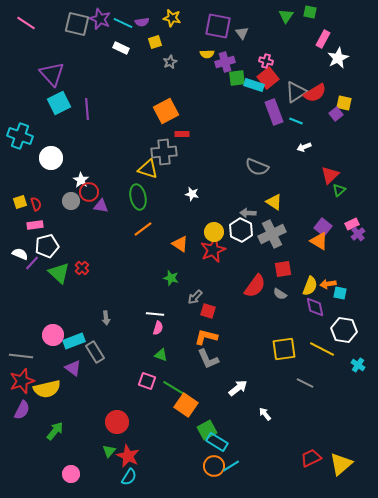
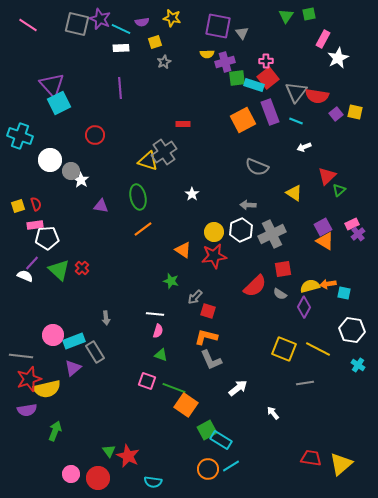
green square at (310, 12): moved 1 px left, 2 px down; rotated 24 degrees counterclockwise
pink line at (26, 23): moved 2 px right, 2 px down
cyan line at (123, 23): moved 2 px left, 6 px down
white rectangle at (121, 48): rotated 28 degrees counterclockwise
pink cross at (266, 61): rotated 16 degrees counterclockwise
gray star at (170, 62): moved 6 px left
purple triangle at (52, 74): moved 11 px down
gray triangle at (296, 92): rotated 20 degrees counterclockwise
red semicircle at (315, 93): moved 2 px right, 3 px down; rotated 40 degrees clockwise
yellow square at (344, 103): moved 11 px right, 9 px down
purple line at (87, 109): moved 33 px right, 21 px up
orange square at (166, 111): moved 77 px right, 9 px down
purple rectangle at (274, 112): moved 4 px left
red rectangle at (182, 134): moved 1 px right, 10 px up
gray cross at (164, 152): rotated 30 degrees counterclockwise
white circle at (51, 158): moved 1 px left, 2 px down
yellow triangle at (148, 169): moved 8 px up
red triangle at (330, 175): moved 3 px left, 1 px down
red circle at (89, 192): moved 6 px right, 57 px up
white star at (192, 194): rotated 24 degrees clockwise
gray circle at (71, 201): moved 30 px up
yellow square at (20, 202): moved 2 px left, 4 px down
yellow triangle at (274, 202): moved 20 px right, 9 px up
gray arrow at (248, 213): moved 8 px up
purple square at (323, 227): rotated 24 degrees clockwise
white hexagon at (241, 230): rotated 10 degrees clockwise
orange triangle at (319, 241): moved 6 px right
orange triangle at (180, 244): moved 3 px right, 6 px down
white pentagon at (47, 246): moved 8 px up; rotated 10 degrees clockwise
red star at (213, 250): moved 1 px right, 6 px down; rotated 15 degrees clockwise
white semicircle at (20, 254): moved 5 px right, 22 px down
green triangle at (59, 273): moved 3 px up
green star at (171, 278): moved 3 px down
red semicircle at (255, 286): rotated 10 degrees clockwise
yellow semicircle at (310, 286): rotated 126 degrees counterclockwise
cyan square at (340, 293): moved 4 px right
purple diamond at (315, 307): moved 11 px left; rotated 40 degrees clockwise
pink semicircle at (158, 328): moved 3 px down
white hexagon at (344, 330): moved 8 px right
yellow square at (284, 349): rotated 30 degrees clockwise
yellow line at (322, 349): moved 4 px left
gray L-shape at (208, 359): moved 3 px right, 1 px down
purple triangle at (73, 368): rotated 42 degrees clockwise
red star at (22, 381): moved 7 px right, 2 px up
gray line at (305, 383): rotated 36 degrees counterclockwise
green line at (174, 388): rotated 10 degrees counterclockwise
purple semicircle at (22, 410): moved 5 px right; rotated 54 degrees clockwise
white arrow at (265, 414): moved 8 px right, 1 px up
red circle at (117, 422): moved 19 px left, 56 px down
green arrow at (55, 431): rotated 18 degrees counterclockwise
cyan rectangle at (217, 442): moved 4 px right, 2 px up
green triangle at (109, 451): rotated 16 degrees counterclockwise
red trapezoid at (311, 458): rotated 35 degrees clockwise
orange circle at (214, 466): moved 6 px left, 3 px down
cyan semicircle at (129, 477): moved 24 px right, 5 px down; rotated 66 degrees clockwise
